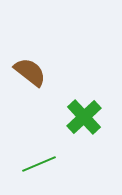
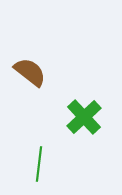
green line: rotated 60 degrees counterclockwise
